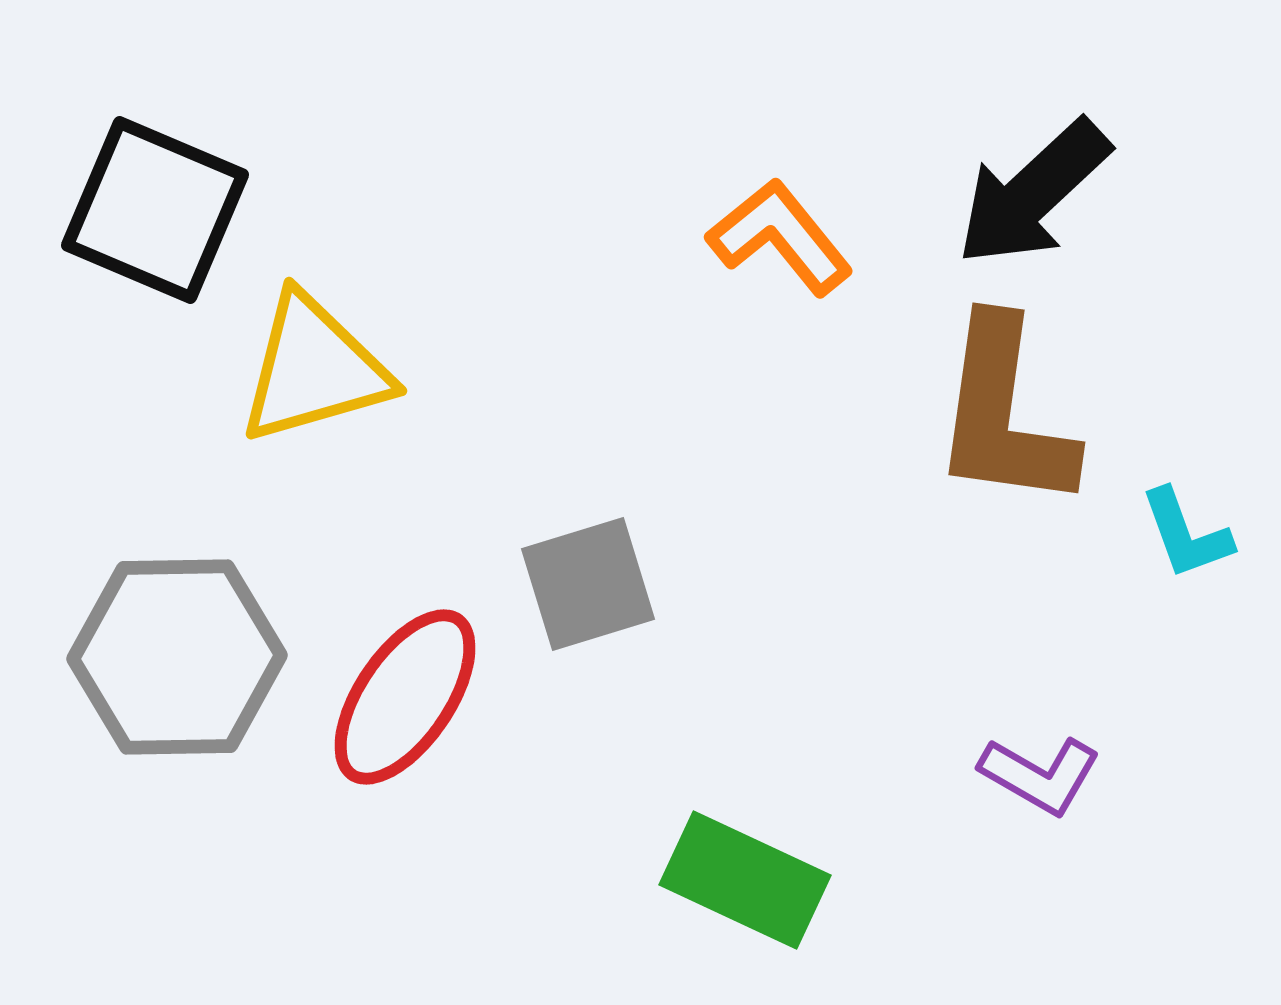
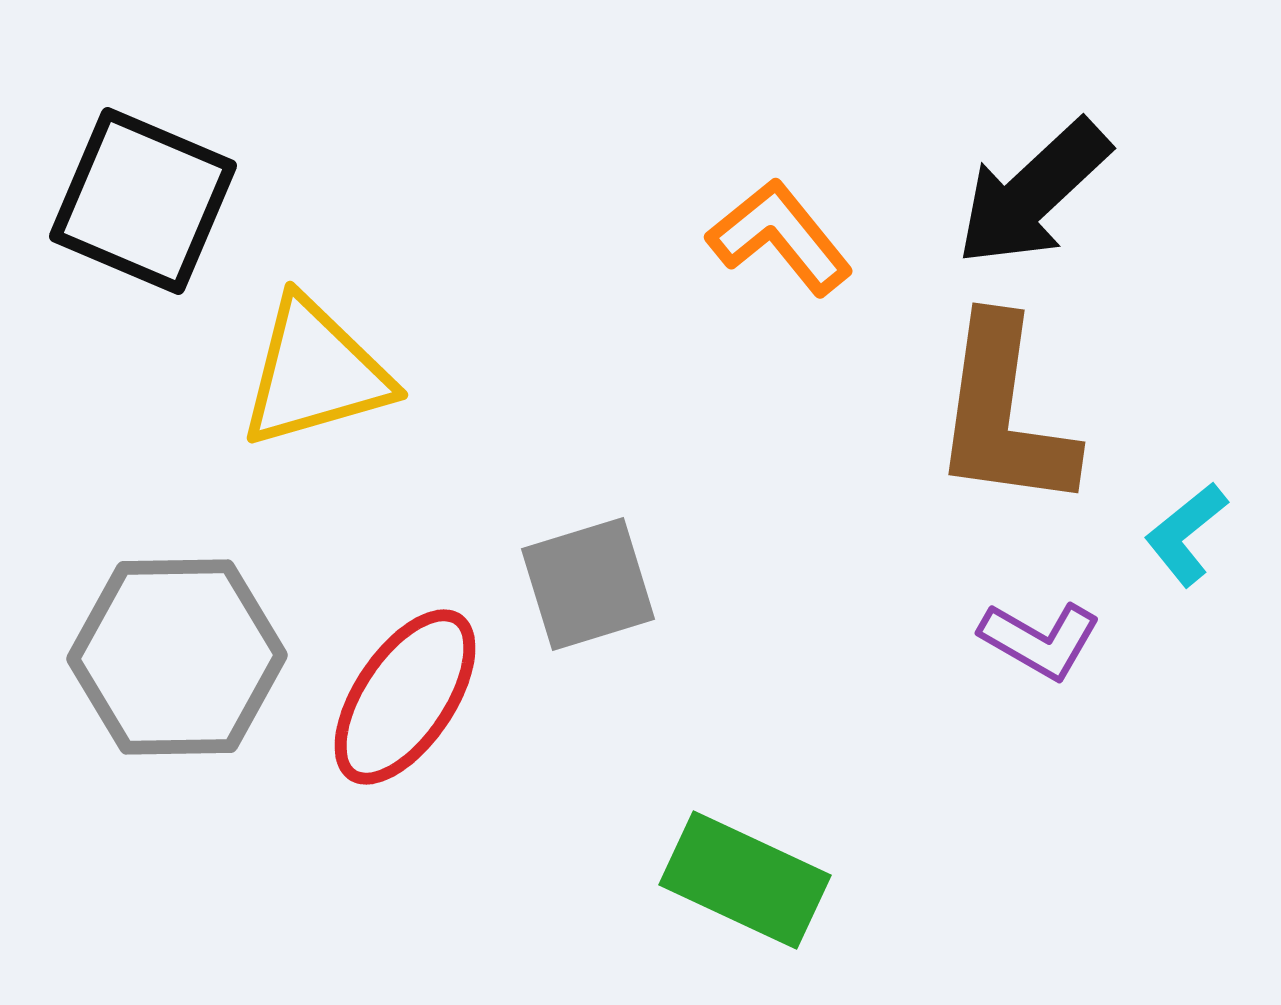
black square: moved 12 px left, 9 px up
yellow triangle: moved 1 px right, 4 px down
cyan L-shape: rotated 71 degrees clockwise
purple L-shape: moved 135 px up
